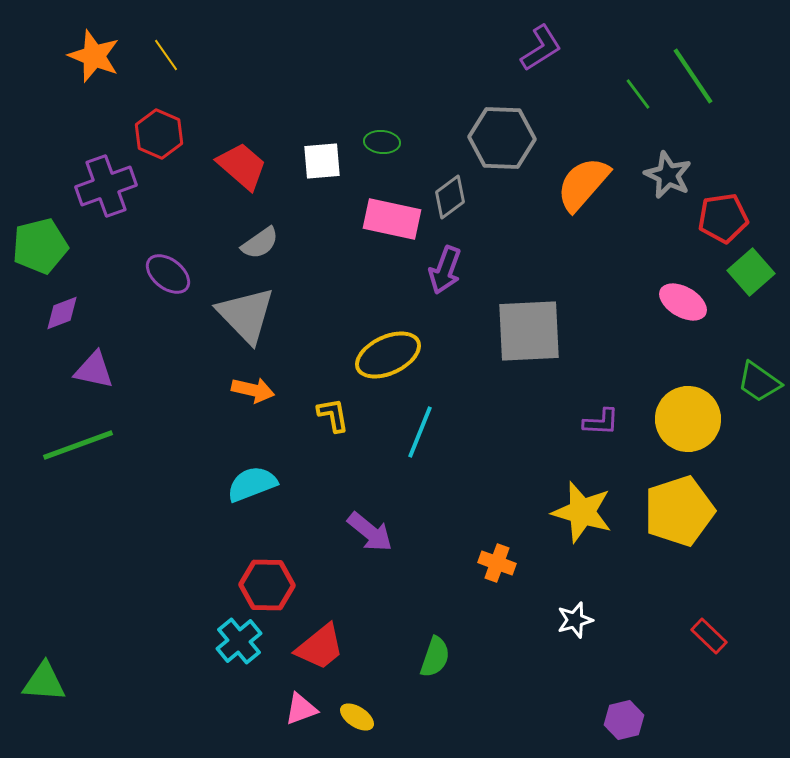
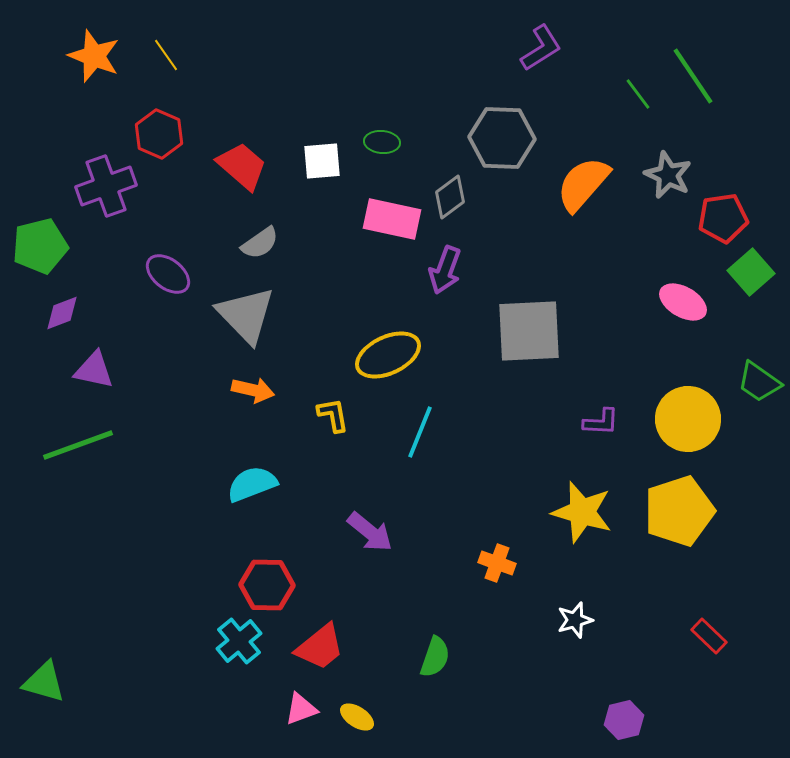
green triangle at (44, 682): rotated 12 degrees clockwise
